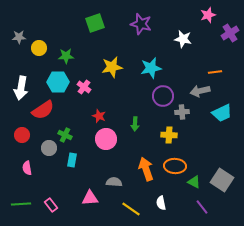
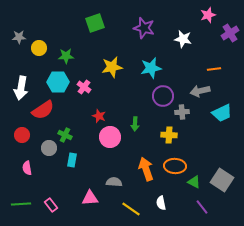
purple star: moved 3 px right, 4 px down
orange line: moved 1 px left, 3 px up
pink circle: moved 4 px right, 2 px up
